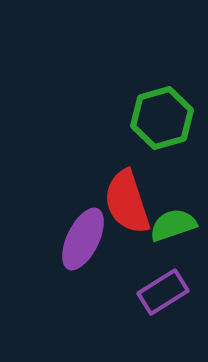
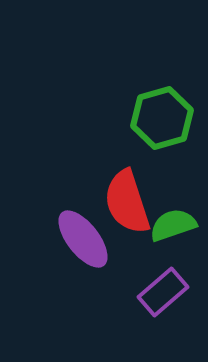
purple ellipse: rotated 64 degrees counterclockwise
purple rectangle: rotated 9 degrees counterclockwise
